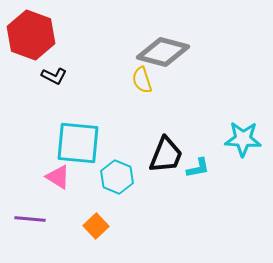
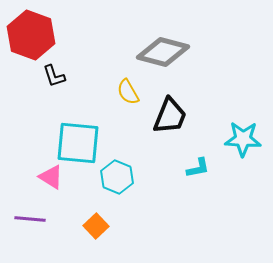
black L-shape: rotated 45 degrees clockwise
yellow semicircle: moved 14 px left, 12 px down; rotated 12 degrees counterclockwise
black trapezoid: moved 4 px right, 39 px up
pink triangle: moved 7 px left
